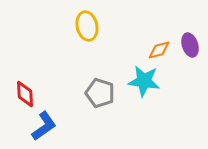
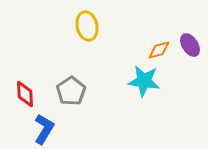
purple ellipse: rotated 15 degrees counterclockwise
gray pentagon: moved 29 px left, 2 px up; rotated 20 degrees clockwise
blue L-shape: moved 3 px down; rotated 24 degrees counterclockwise
